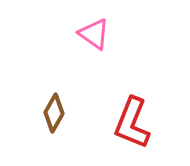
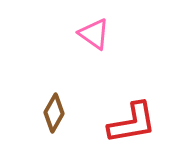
red L-shape: rotated 122 degrees counterclockwise
